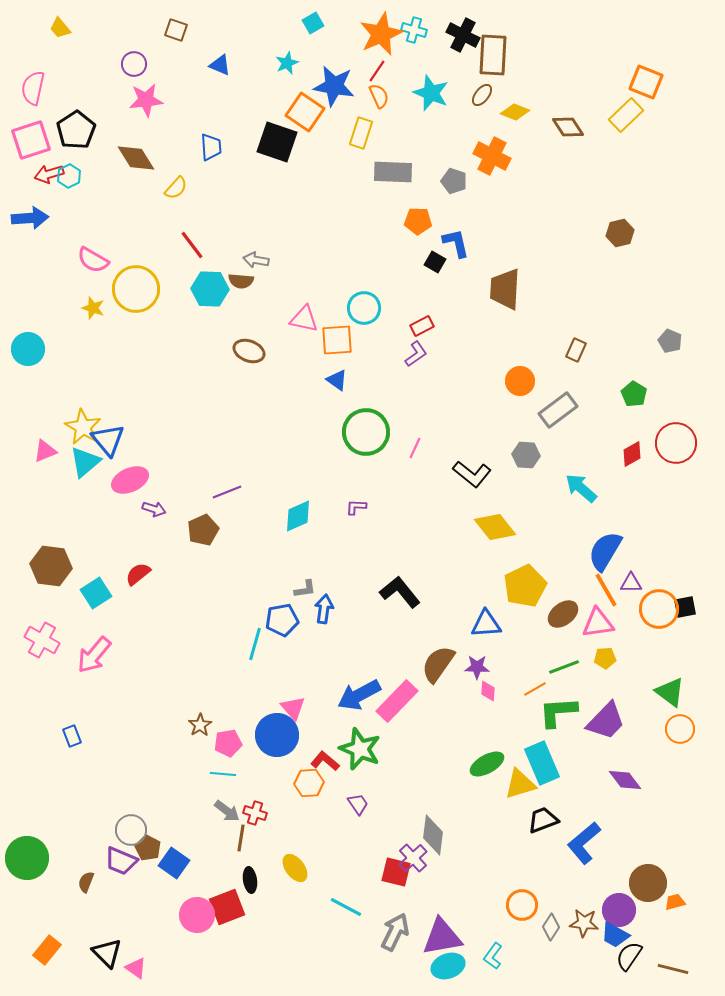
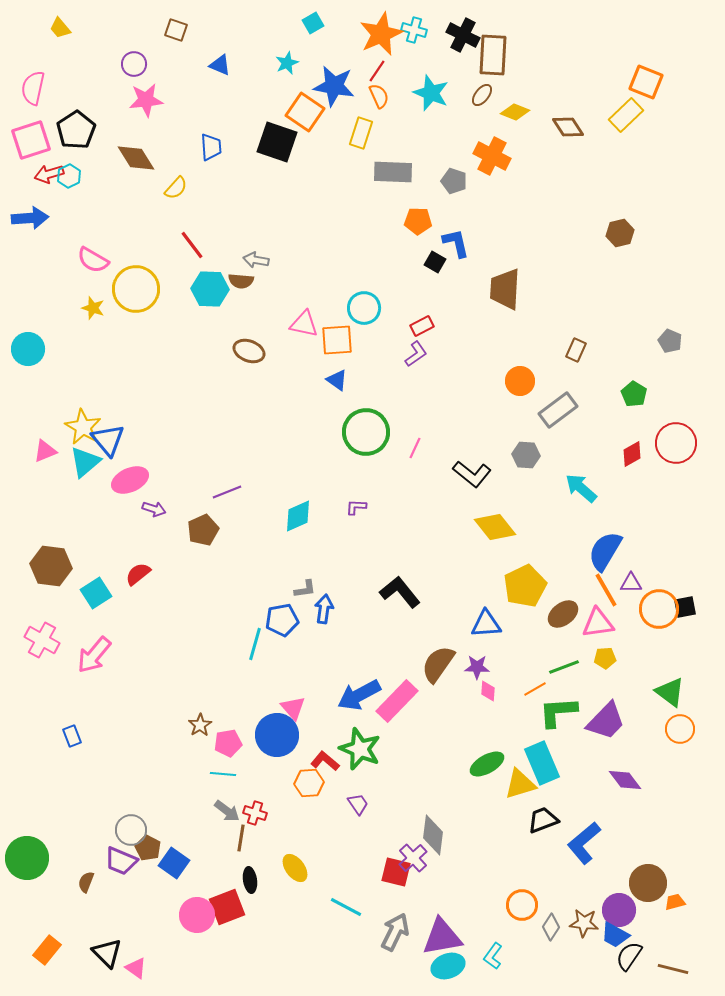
pink triangle at (304, 319): moved 5 px down
